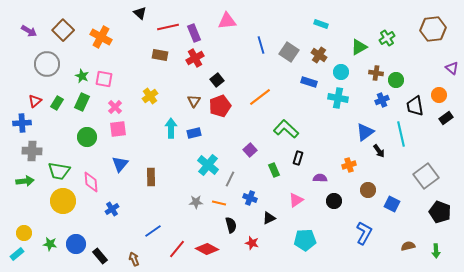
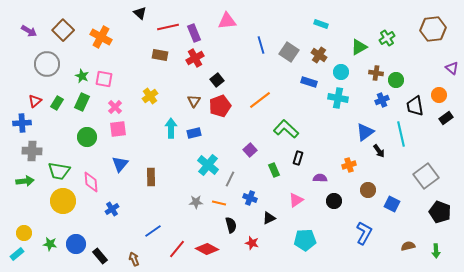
orange line at (260, 97): moved 3 px down
